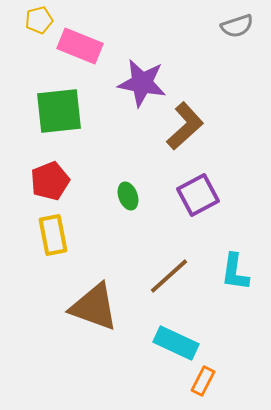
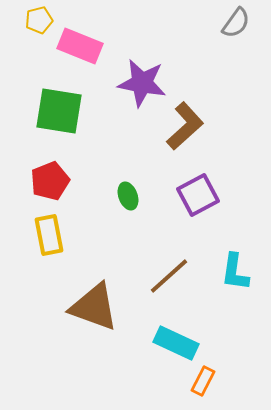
gray semicircle: moved 1 px left, 3 px up; rotated 36 degrees counterclockwise
green square: rotated 15 degrees clockwise
yellow rectangle: moved 4 px left
